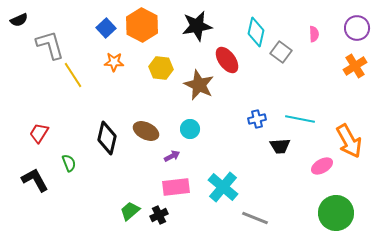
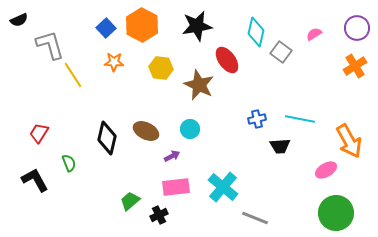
pink semicircle: rotated 119 degrees counterclockwise
pink ellipse: moved 4 px right, 4 px down
green trapezoid: moved 10 px up
